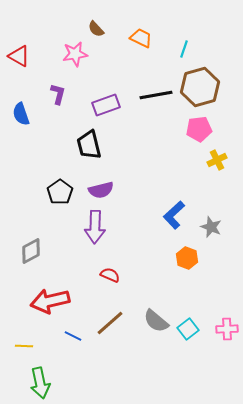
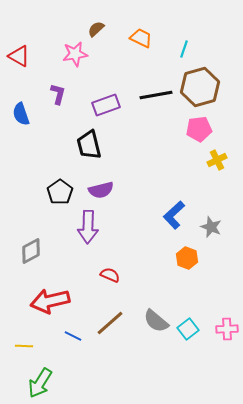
brown semicircle: rotated 90 degrees clockwise
purple arrow: moved 7 px left
green arrow: rotated 44 degrees clockwise
